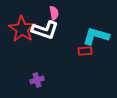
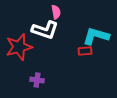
pink semicircle: moved 2 px right, 1 px up
red star: moved 3 px left, 18 px down; rotated 24 degrees clockwise
purple cross: rotated 24 degrees clockwise
